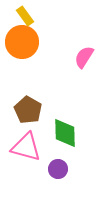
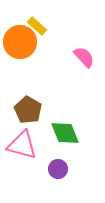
yellow rectangle: moved 12 px right, 10 px down; rotated 12 degrees counterclockwise
orange circle: moved 2 px left
pink semicircle: rotated 105 degrees clockwise
green diamond: rotated 20 degrees counterclockwise
pink triangle: moved 4 px left, 2 px up
